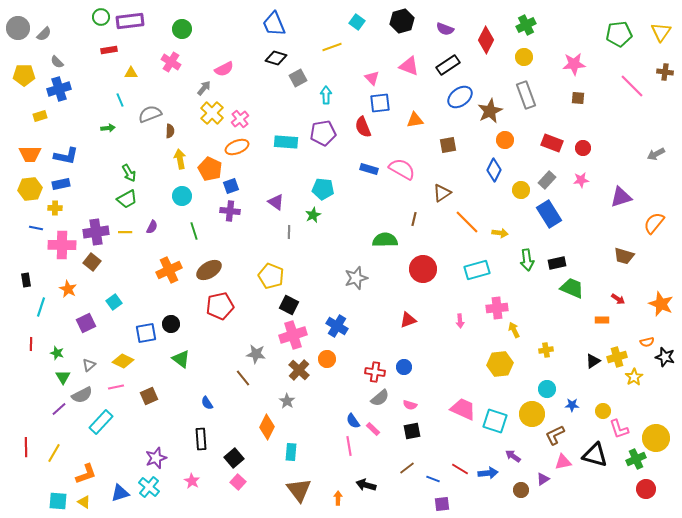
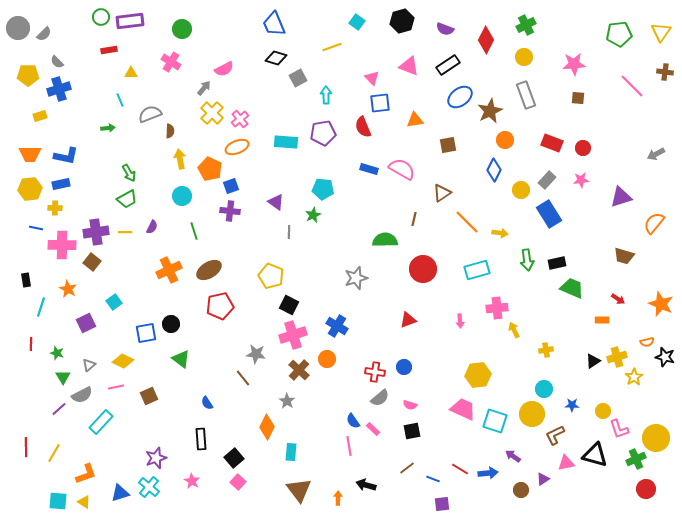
yellow pentagon at (24, 75): moved 4 px right
yellow hexagon at (500, 364): moved 22 px left, 11 px down
cyan circle at (547, 389): moved 3 px left
pink triangle at (563, 462): moved 3 px right, 1 px down
